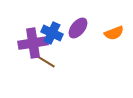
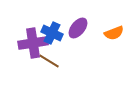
brown line: moved 4 px right
